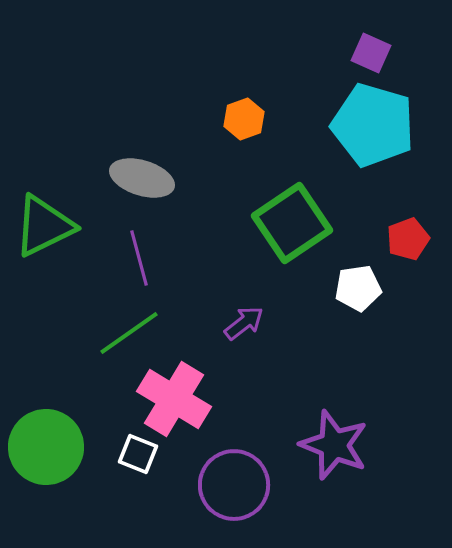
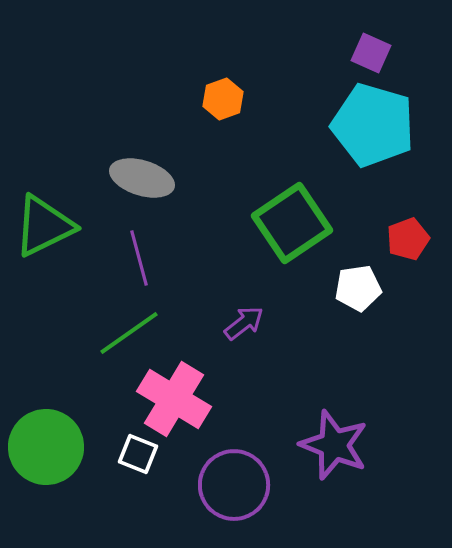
orange hexagon: moved 21 px left, 20 px up
